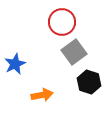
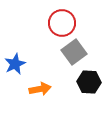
red circle: moved 1 px down
black hexagon: rotated 15 degrees counterclockwise
orange arrow: moved 2 px left, 6 px up
